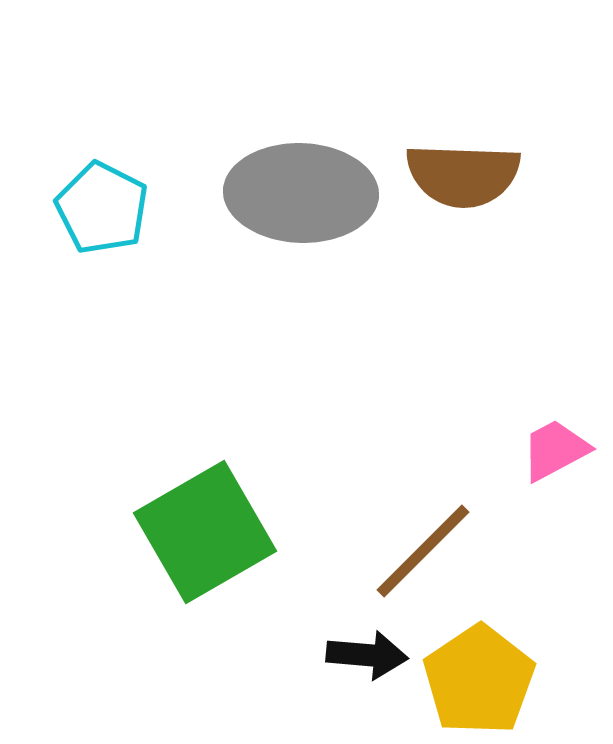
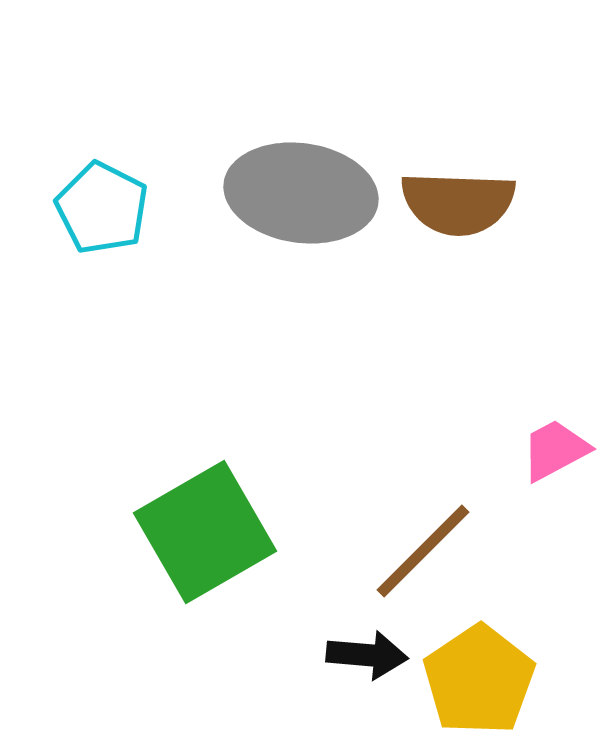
brown semicircle: moved 5 px left, 28 px down
gray ellipse: rotated 6 degrees clockwise
